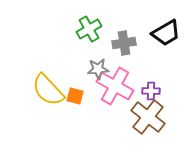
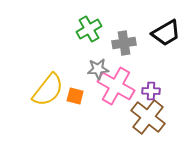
pink cross: moved 1 px right
yellow semicircle: rotated 99 degrees counterclockwise
